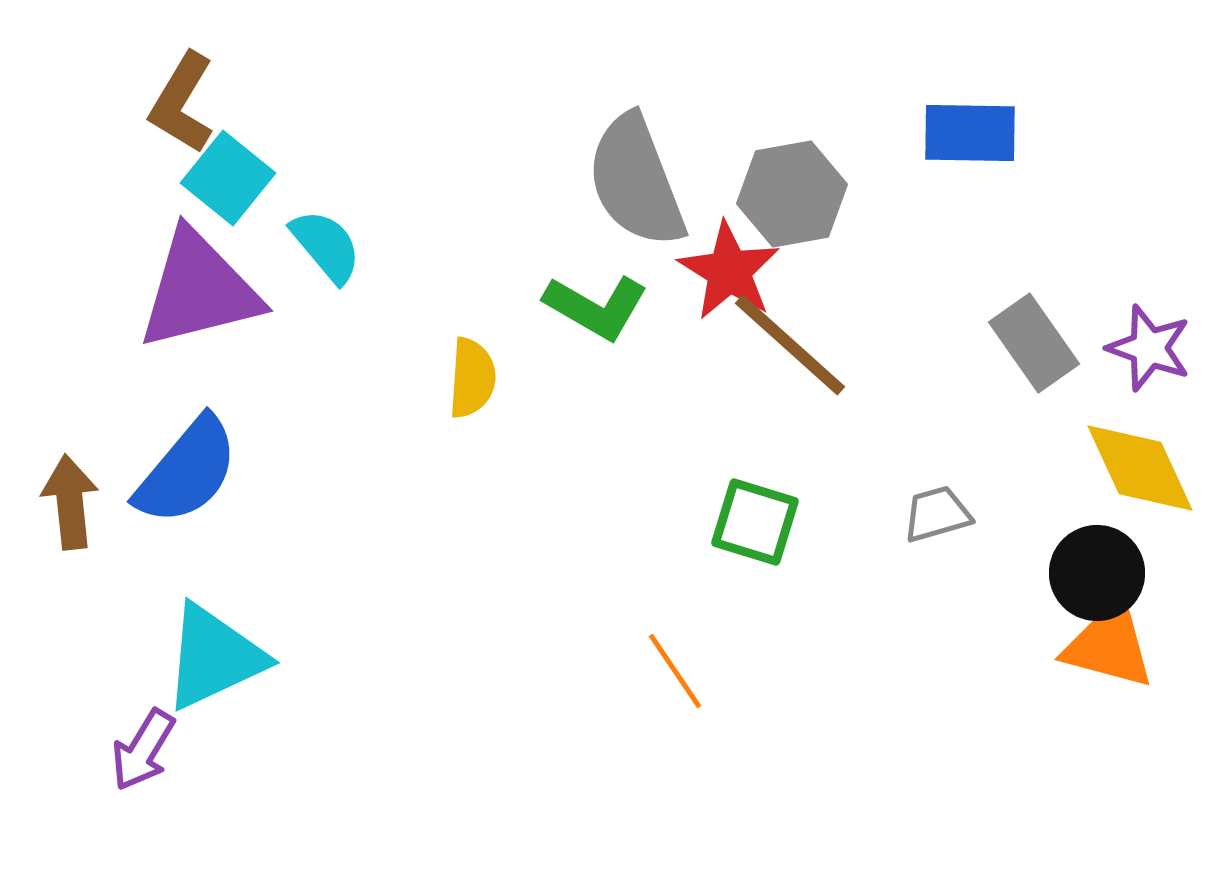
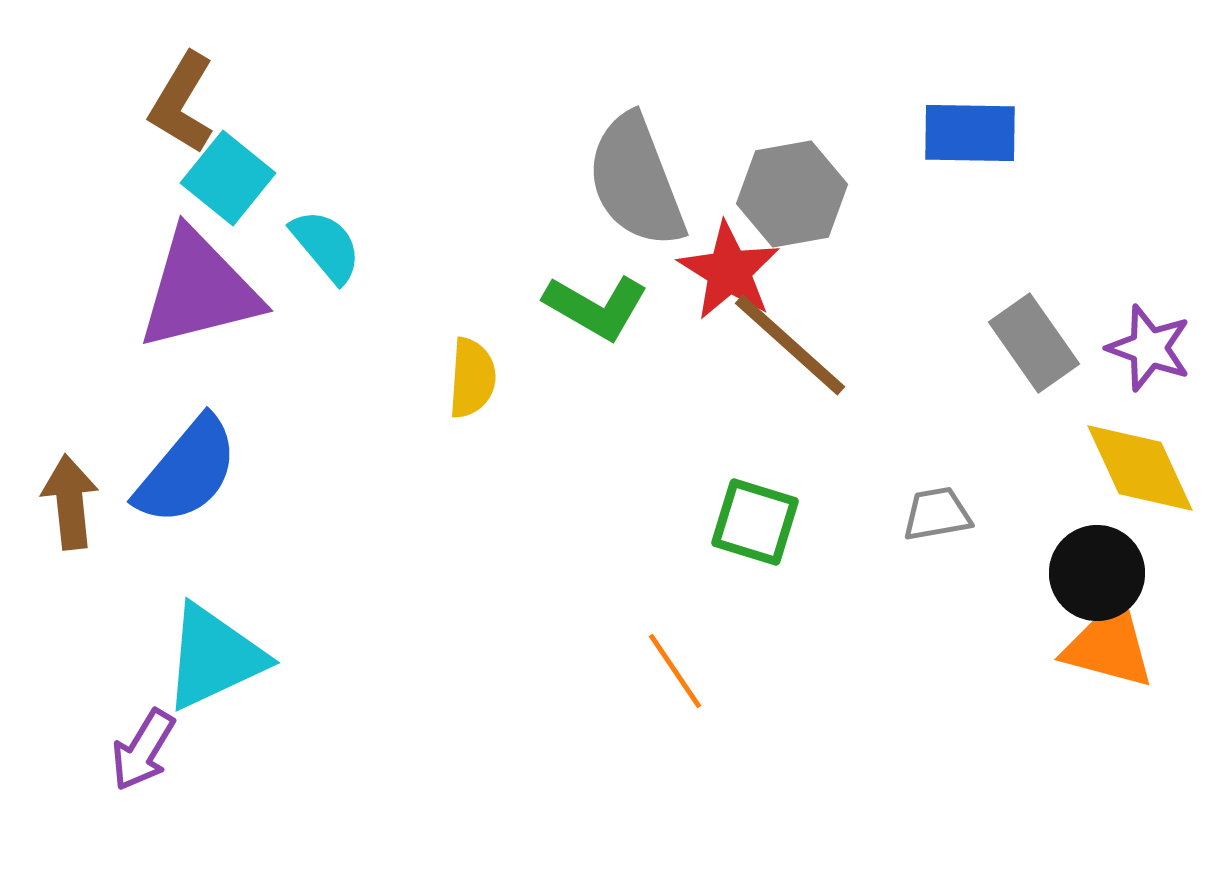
gray trapezoid: rotated 6 degrees clockwise
